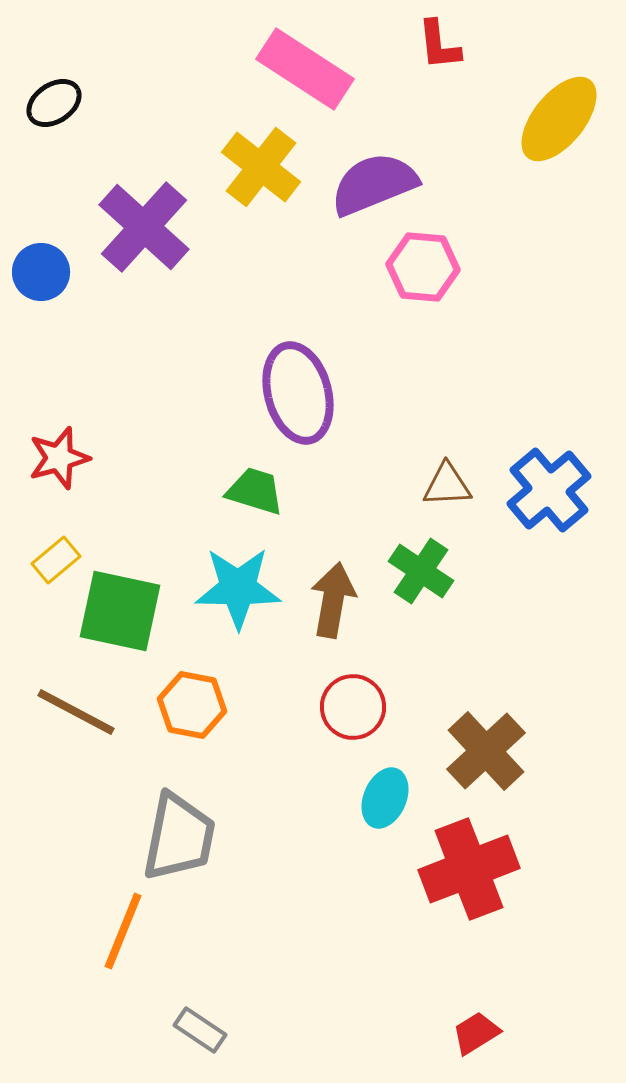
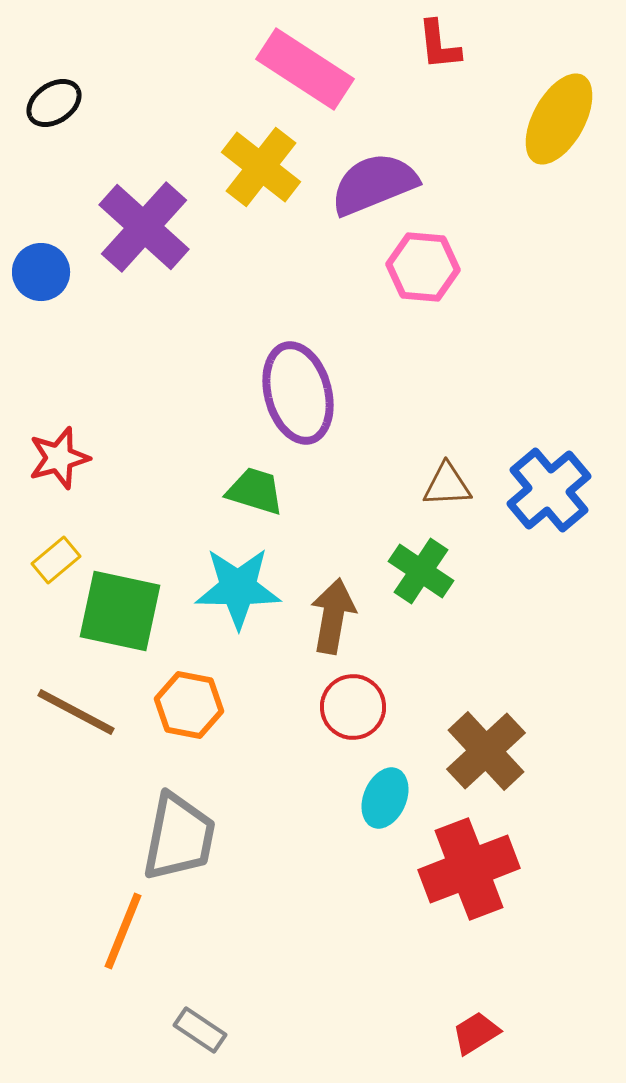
yellow ellipse: rotated 10 degrees counterclockwise
brown arrow: moved 16 px down
orange hexagon: moved 3 px left
